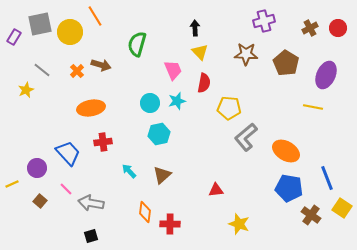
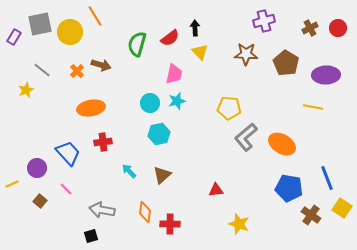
pink trapezoid at (173, 70): moved 1 px right, 4 px down; rotated 35 degrees clockwise
purple ellipse at (326, 75): rotated 64 degrees clockwise
red semicircle at (204, 83): moved 34 px left, 45 px up; rotated 42 degrees clockwise
orange ellipse at (286, 151): moved 4 px left, 7 px up
gray arrow at (91, 203): moved 11 px right, 7 px down
